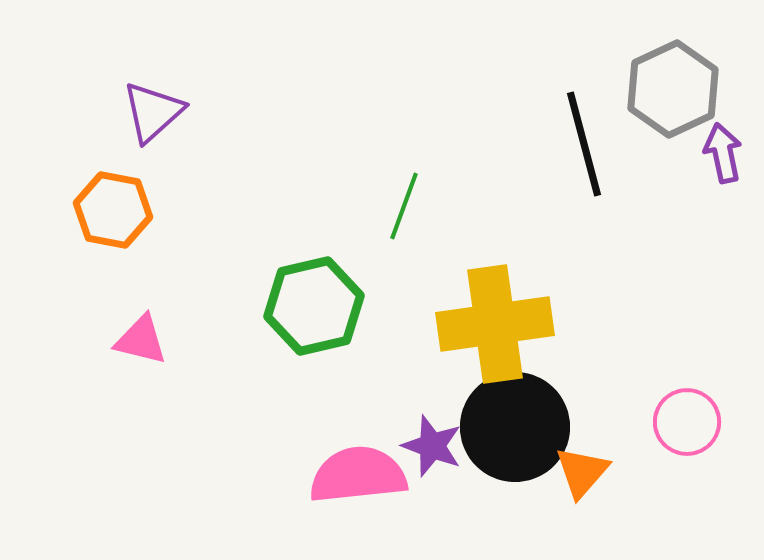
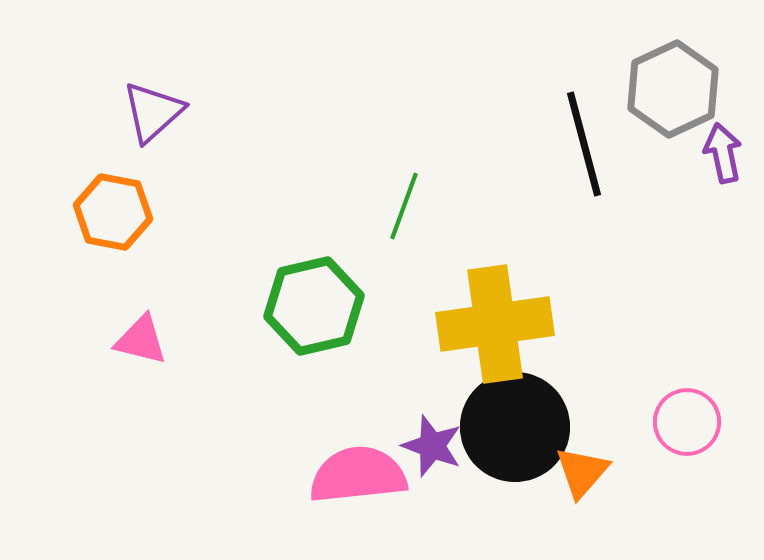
orange hexagon: moved 2 px down
